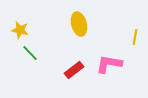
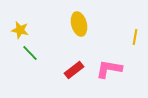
pink L-shape: moved 5 px down
